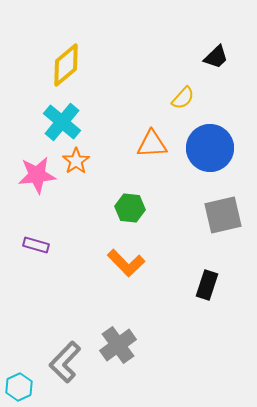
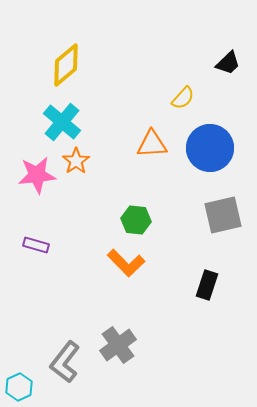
black trapezoid: moved 12 px right, 6 px down
green hexagon: moved 6 px right, 12 px down
gray L-shape: rotated 6 degrees counterclockwise
